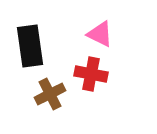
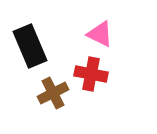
black rectangle: rotated 15 degrees counterclockwise
brown cross: moved 3 px right, 1 px up
